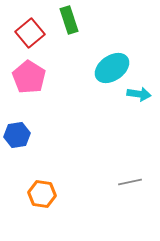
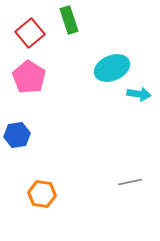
cyan ellipse: rotated 12 degrees clockwise
